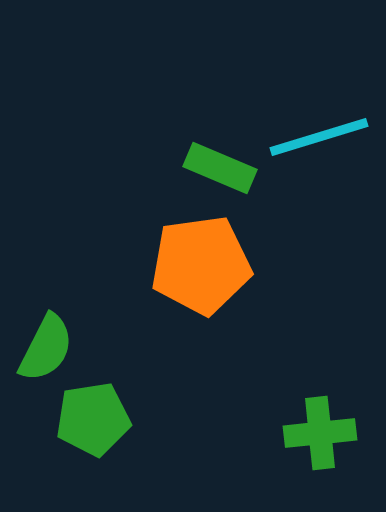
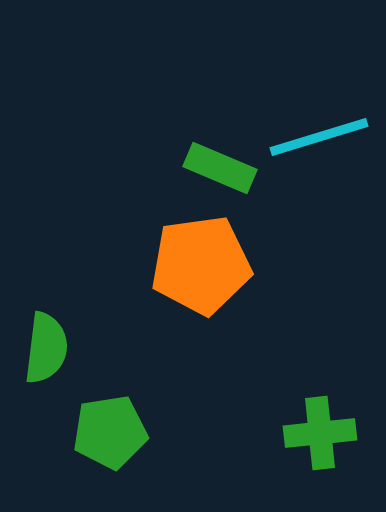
green semicircle: rotated 20 degrees counterclockwise
green pentagon: moved 17 px right, 13 px down
